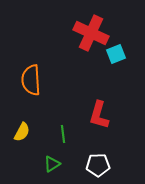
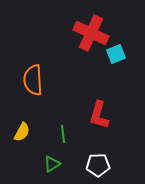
orange semicircle: moved 2 px right
